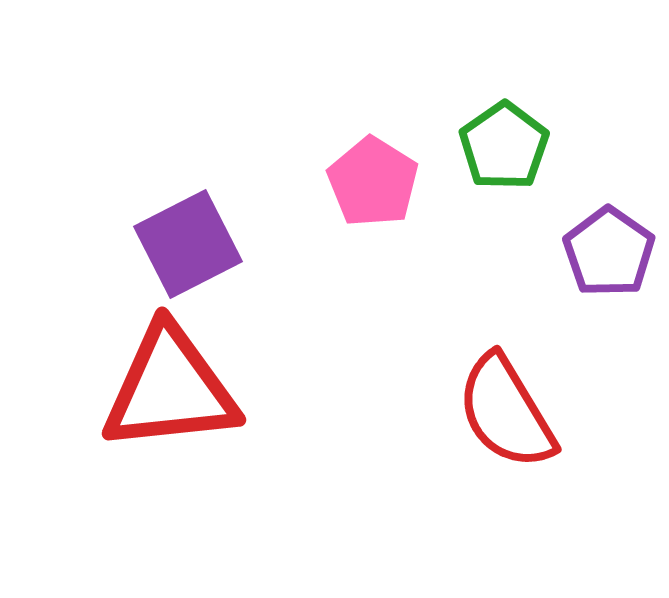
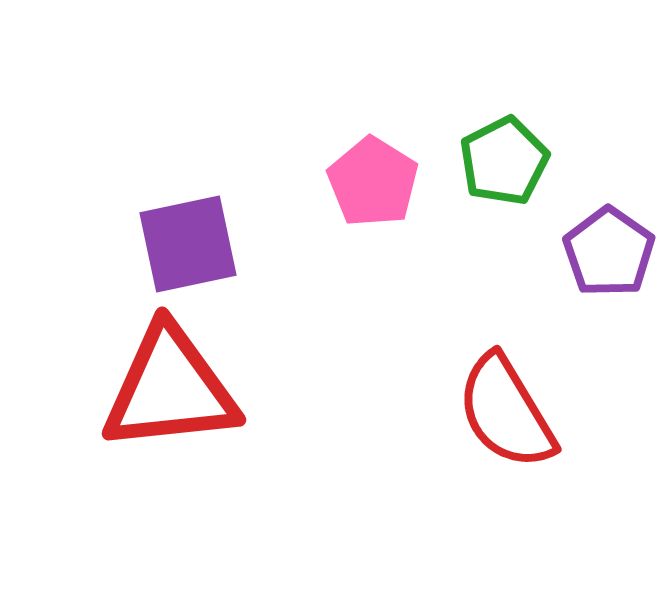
green pentagon: moved 15 px down; rotated 8 degrees clockwise
purple square: rotated 15 degrees clockwise
